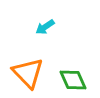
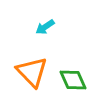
orange triangle: moved 4 px right, 1 px up
